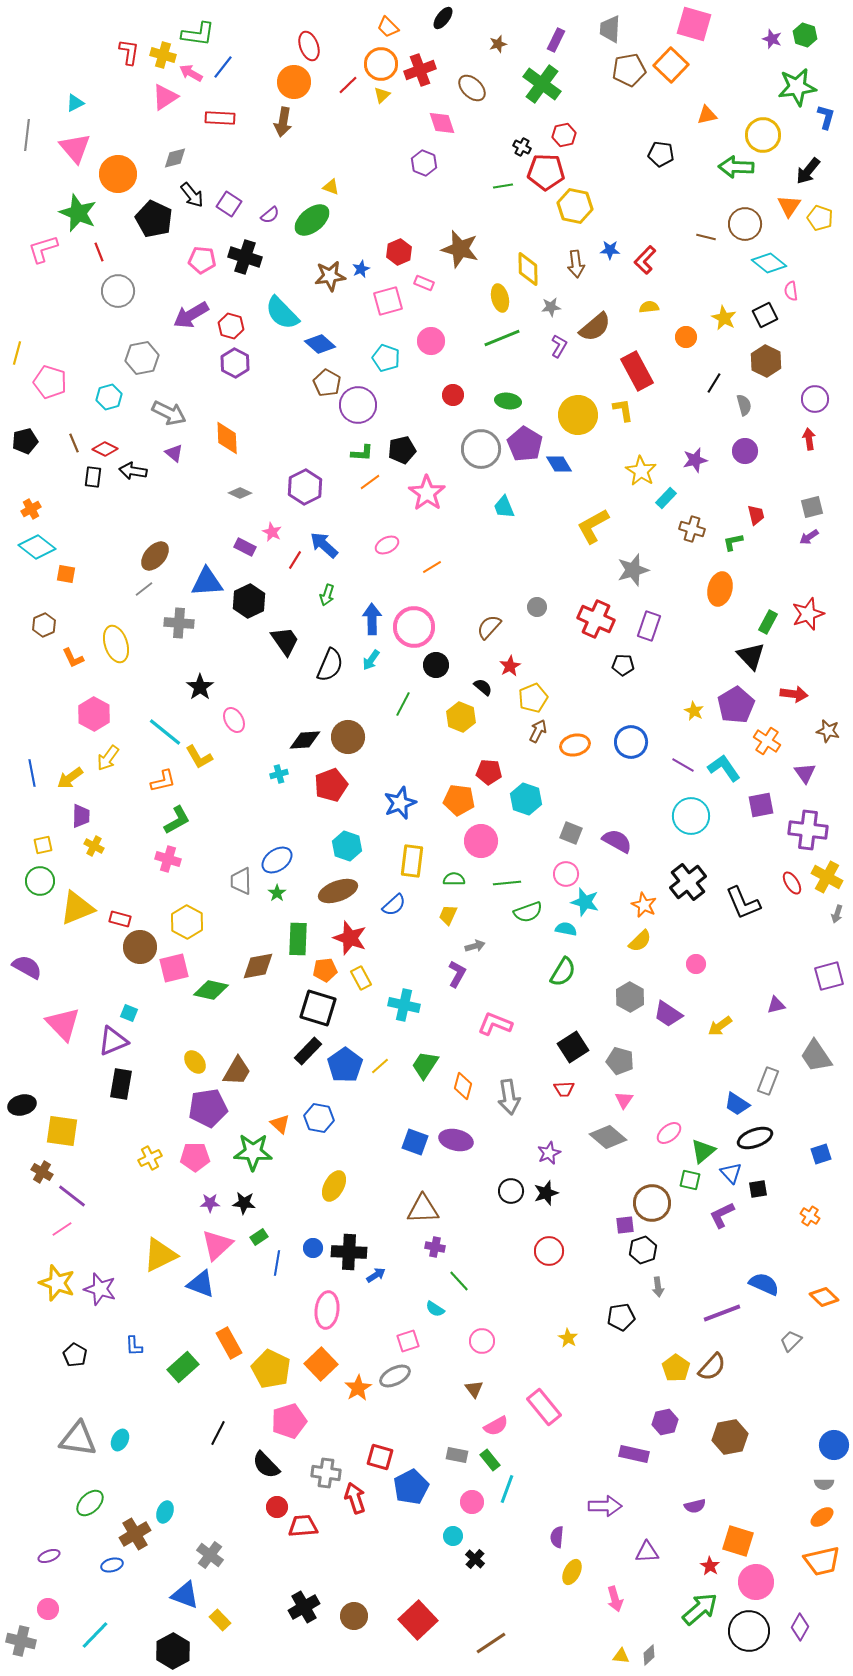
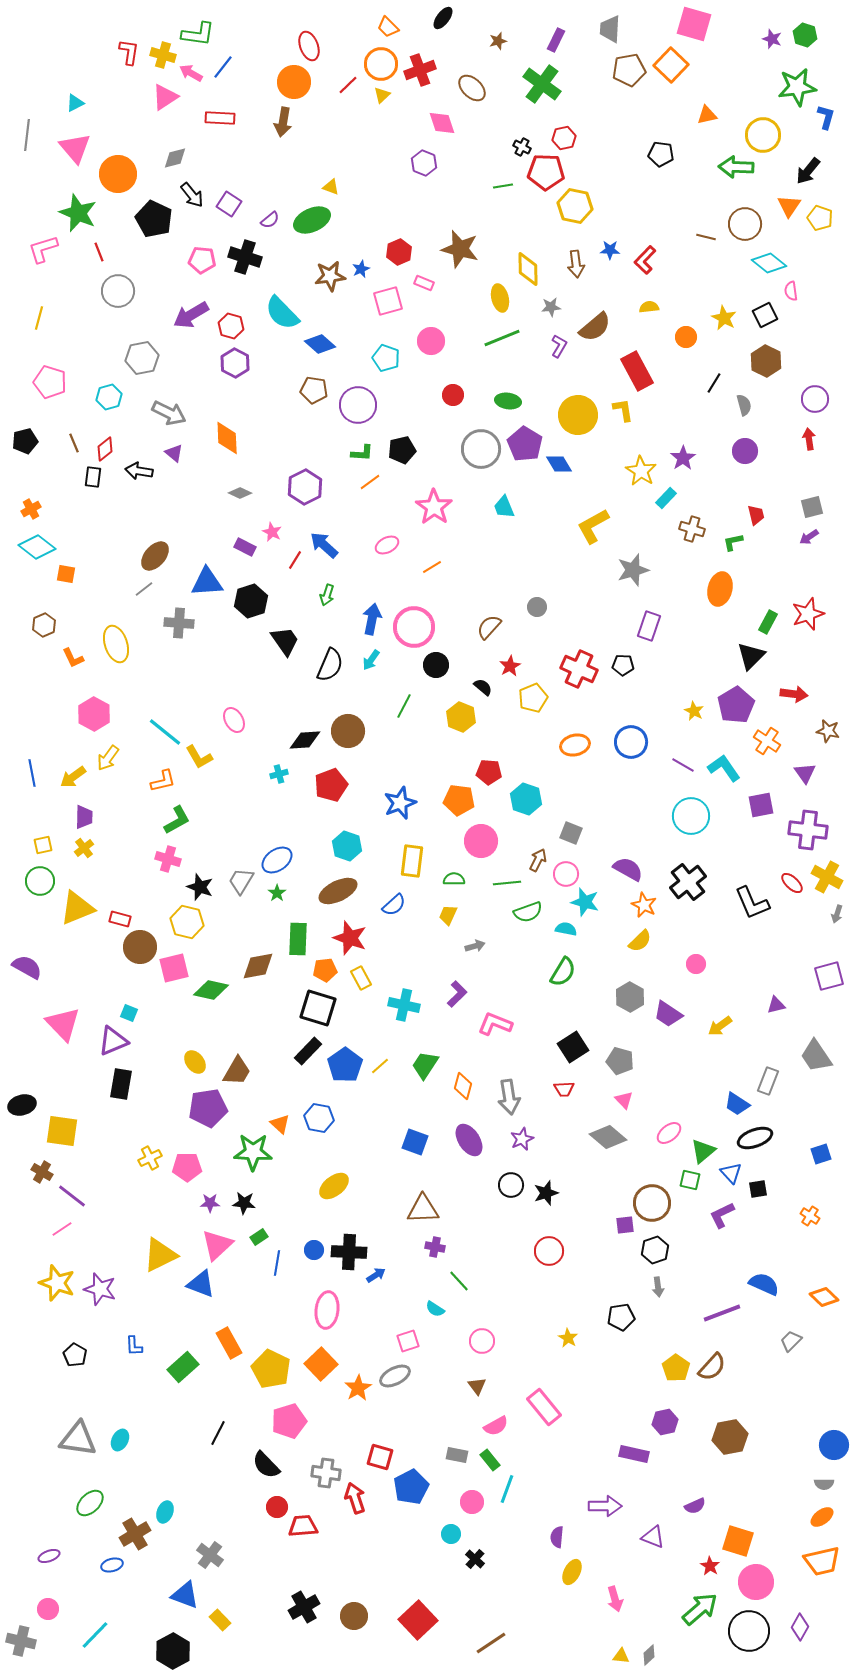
brown star at (498, 44): moved 3 px up
red hexagon at (564, 135): moved 3 px down
purple semicircle at (270, 215): moved 5 px down
green ellipse at (312, 220): rotated 15 degrees clockwise
yellow line at (17, 353): moved 22 px right, 35 px up
brown pentagon at (327, 383): moved 13 px left, 7 px down; rotated 20 degrees counterclockwise
red diamond at (105, 449): rotated 65 degrees counterclockwise
purple star at (695, 460): moved 12 px left, 2 px up; rotated 20 degrees counterclockwise
black arrow at (133, 471): moved 6 px right
pink star at (427, 493): moved 7 px right, 14 px down
black hexagon at (249, 601): moved 2 px right; rotated 8 degrees clockwise
blue arrow at (372, 619): rotated 12 degrees clockwise
red cross at (596, 619): moved 17 px left, 50 px down
black triangle at (751, 656): rotated 28 degrees clockwise
black star at (200, 687): moved 200 px down; rotated 16 degrees counterclockwise
green line at (403, 704): moved 1 px right, 2 px down
brown arrow at (538, 731): moved 129 px down
brown circle at (348, 737): moved 6 px up
yellow arrow at (70, 778): moved 3 px right, 1 px up
purple trapezoid at (81, 816): moved 3 px right, 1 px down
purple semicircle at (617, 841): moved 11 px right, 28 px down
yellow cross at (94, 846): moved 10 px left, 2 px down; rotated 24 degrees clockwise
gray trapezoid at (241, 881): rotated 32 degrees clockwise
red ellipse at (792, 883): rotated 15 degrees counterclockwise
brown ellipse at (338, 891): rotated 6 degrees counterclockwise
black L-shape at (743, 903): moved 9 px right
yellow hexagon at (187, 922): rotated 16 degrees counterclockwise
purple L-shape at (457, 974): moved 20 px down; rotated 16 degrees clockwise
pink triangle at (624, 1100): rotated 18 degrees counterclockwise
purple ellipse at (456, 1140): moved 13 px right; rotated 44 degrees clockwise
purple star at (549, 1153): moved 27 px left, 14 px up
pink pentagon at (195, 1157): moved 8 px left, 10 px down
yellow ellipse at (334, 1186): rotated 24 degrees clockwise
black circle at (511, 1191): moved 6 px up
blue circle at (313, 1248): moved 1 px right, 2 px down
black hexagon at (643, 1250): moved 12 px right
brown triangle at (474, 1389): moved 3 px right, 3 px up
purple semicircle at (695, 1506): rotated 10 degrees counterclockwise
cyan circle at (453, 1536): moved 2 px left, 2 px up
purple triangle at (647, 1552): moved 6 px right, 15 px up; rotated 25 degrees clockwise
